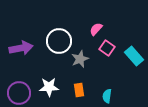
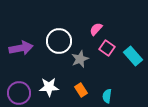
cyan rectangle: moved 1 px left
orange rectangle: moved 2 px right; rotated 24 degrees counterclockwise
